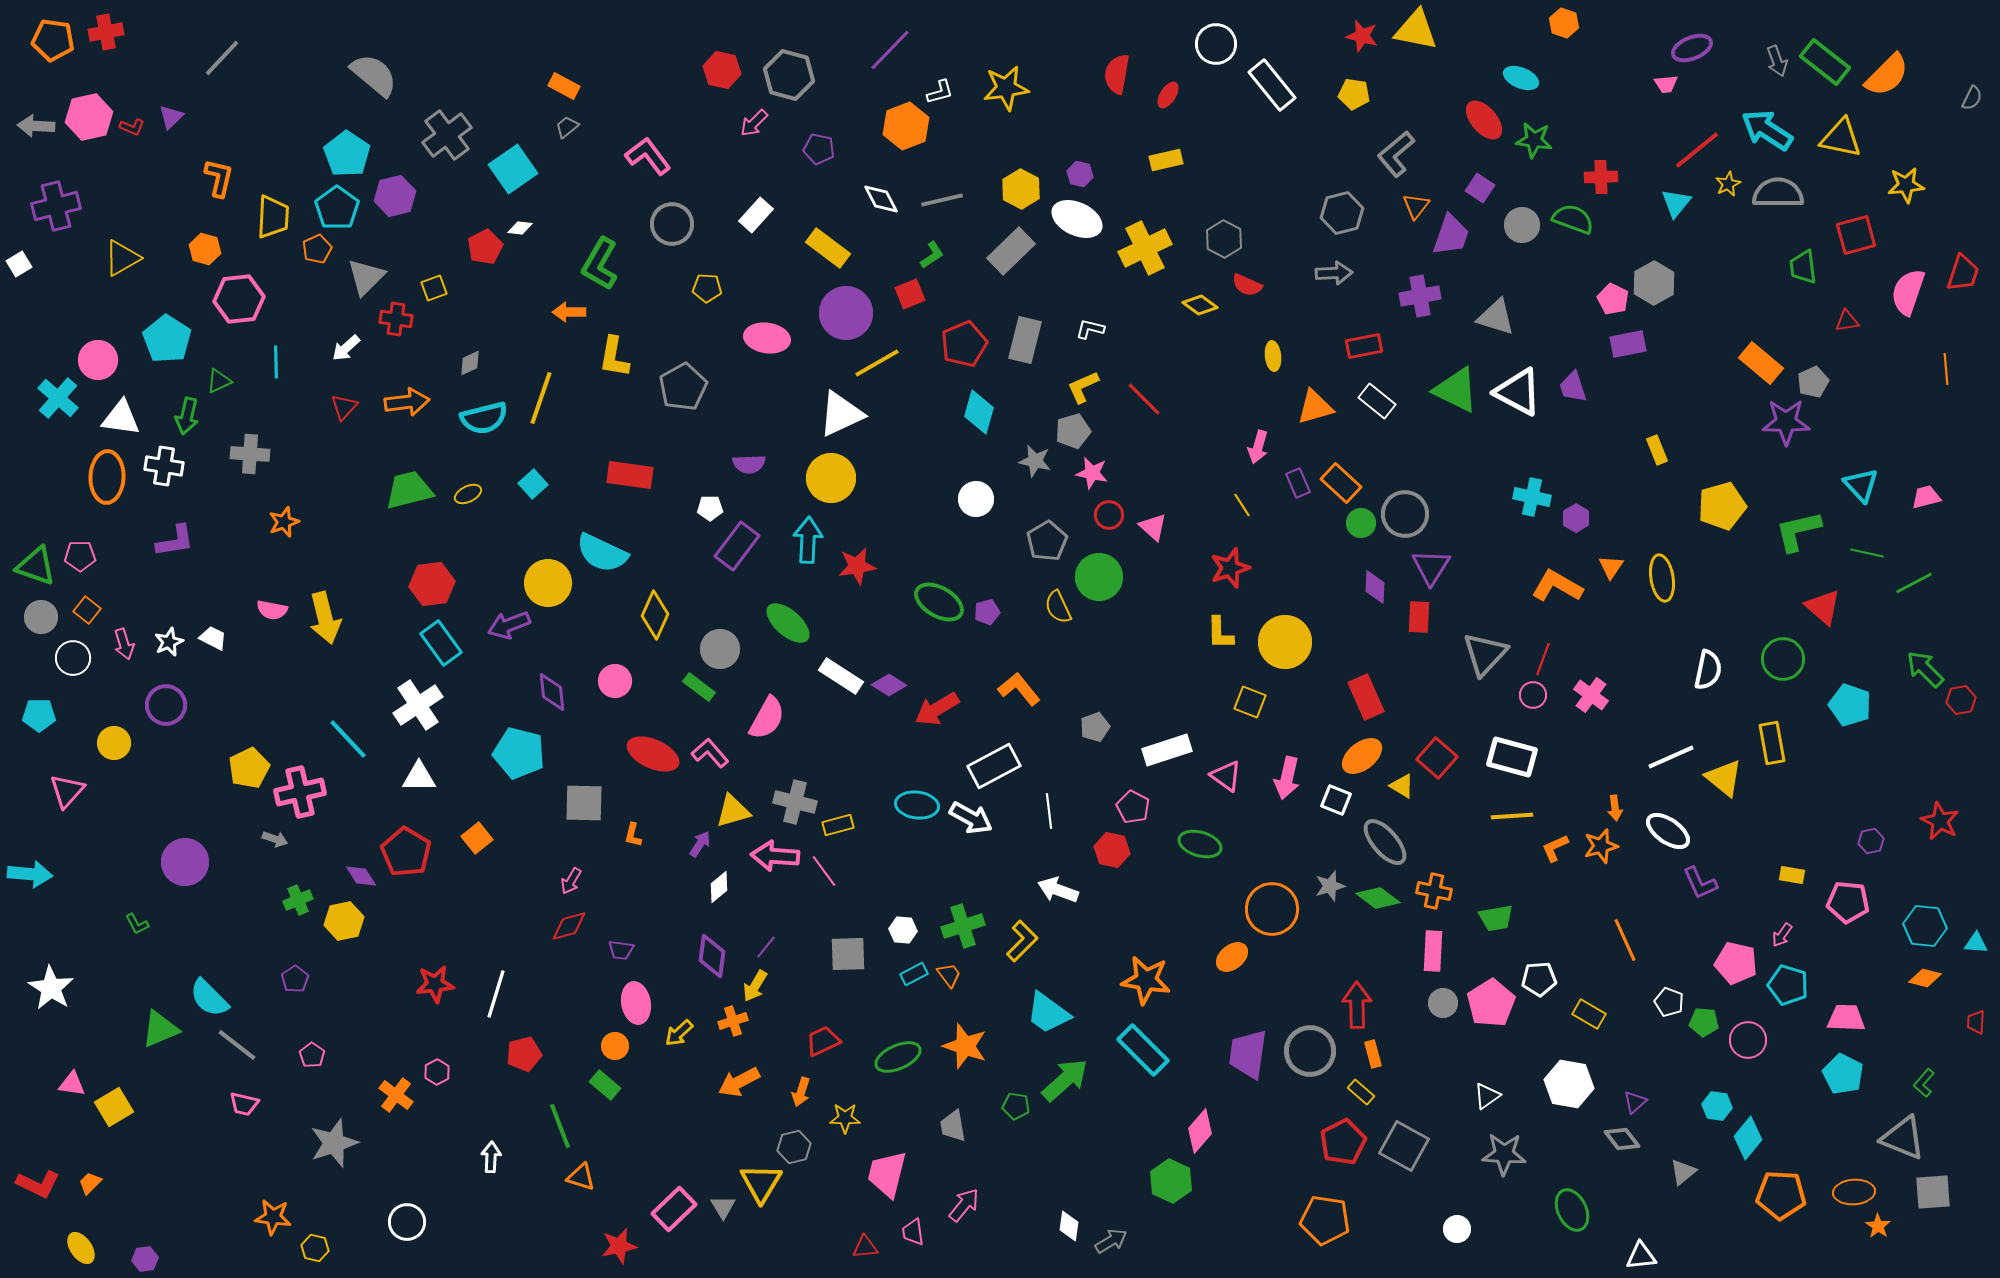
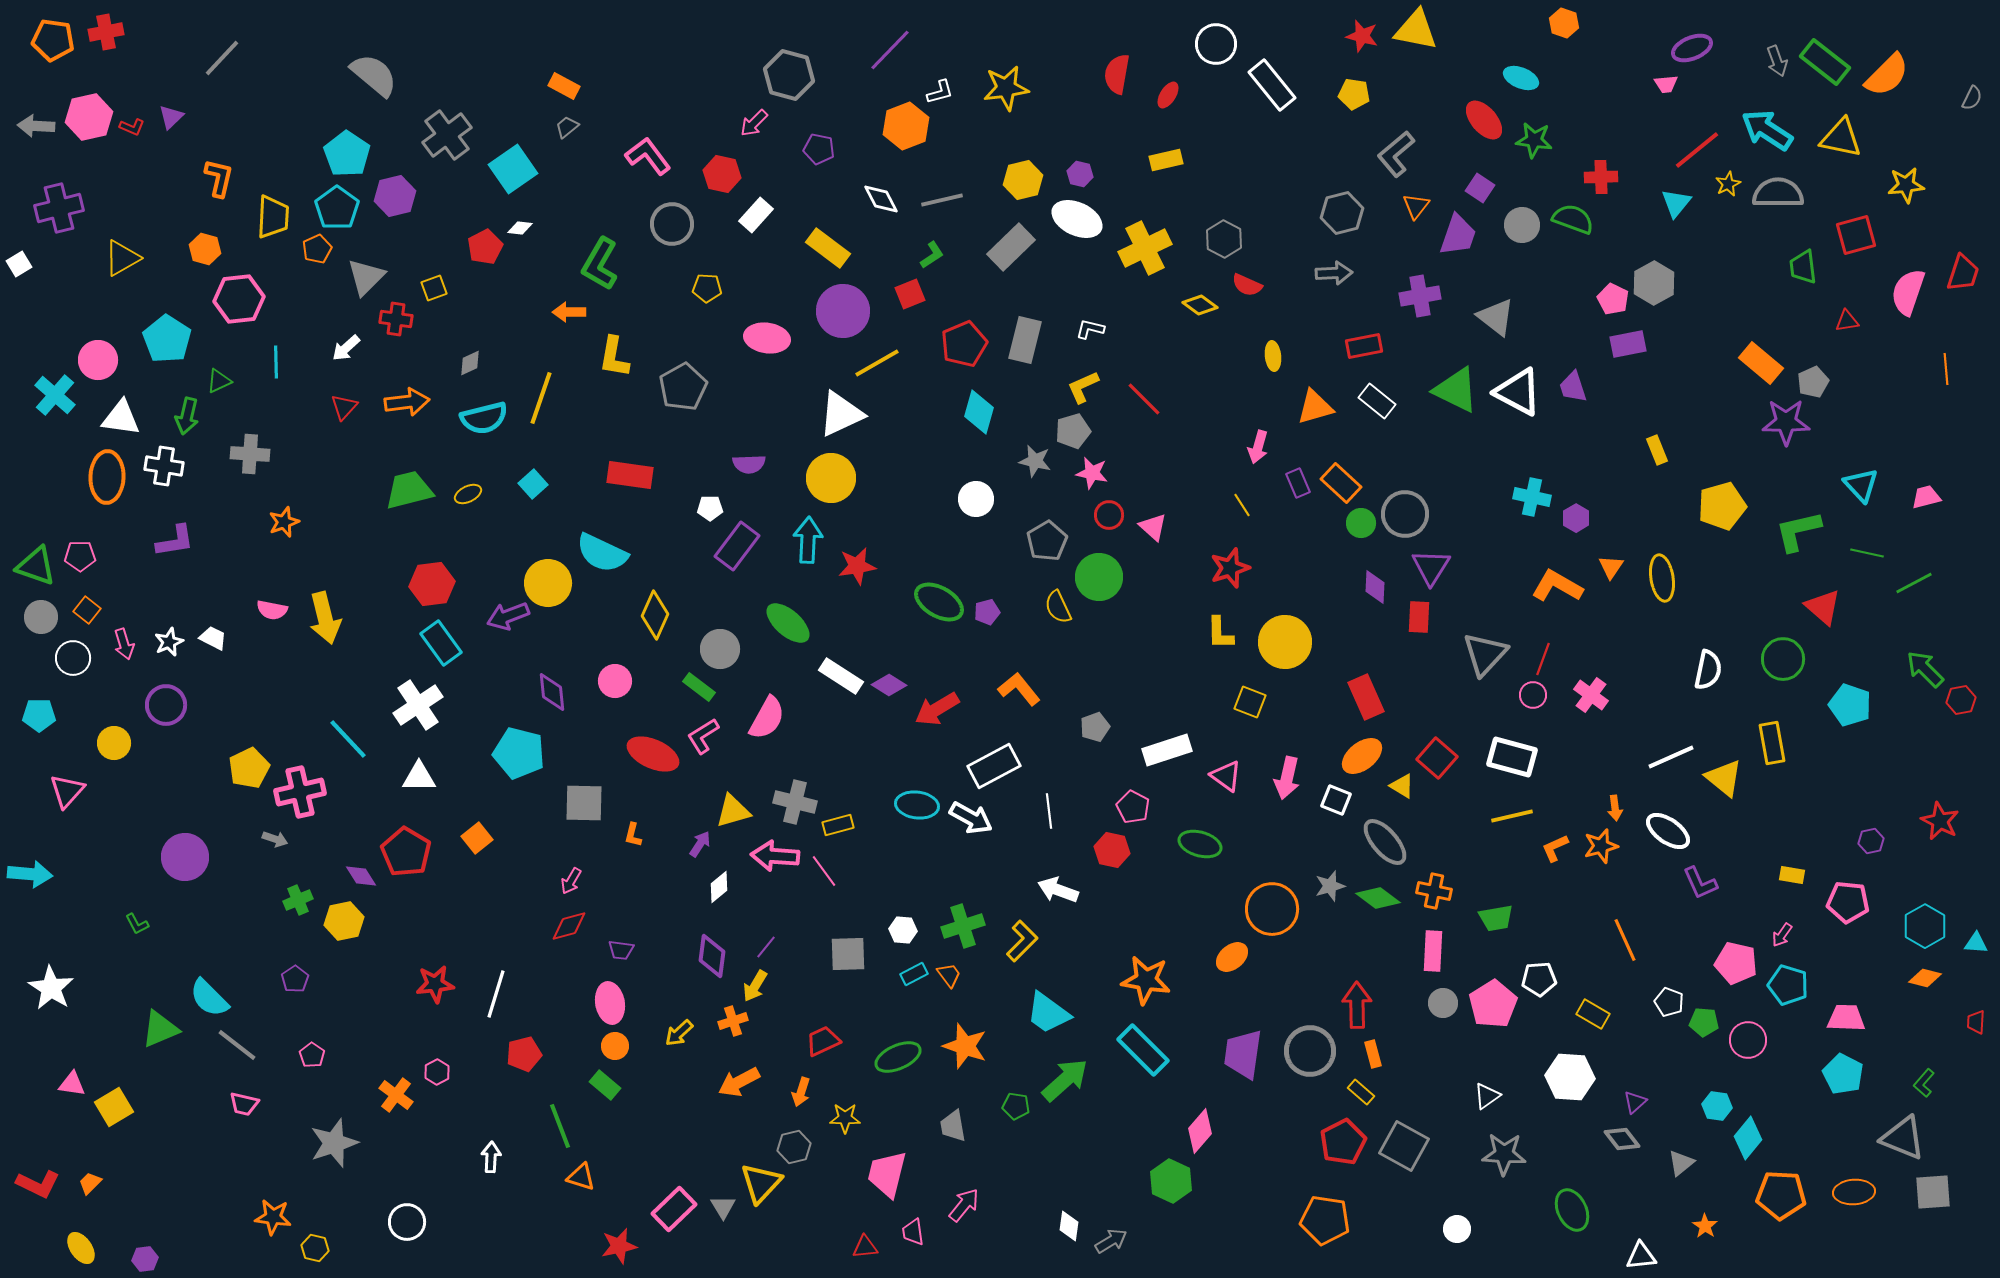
red hexagon at (722, 70): moved 104 px down
yellow hexagon at (1021, 189): moved 2 px right, 9 px up; rotated 18 degrees clockwise
purple cross at (56, 206): moved 3 px right, 2 px down
purple trapezoid at (1451, 235): moved 7 px right
gray rectangle at (1011, 251): moved 4 px up
purple circle at (846, 313): moved 3 px left, 2 px up
gray triangle at (1496, 317): rotated 21 degrees clockwise
cyan cross at (58, 398): moved 3 px left, 3 px up
purple arrow at (509, 625): moved 1 px left, 9 px up
pink L-shape at (710, 753): moved 7 px left, 17 px up; rotated 81 degrees counterclockwise
yellow line at (1512, 816): rotated 9 degrees counterclockwise
purple circle at (185, 862): moved 5 px up
cyan hexagon at (1925, 926): rotated 24 degrees clockwise
pink ellipse at (636, 1003): moved 26 px left
pink pentagon at (1491, 1003): moved 2 px right, 1 px down
yellow rectangle at (1589, 1014): moved 4 px right
purple trapezoid at (1248, 1054): moved 5 px left
white hexagon at (1569, 1084): moved 1 px right, 7 px up; rotated 6 degrees counterclockwise
gray triangle at (1683, 1172): moved 2 px left, 9 px up
yellow triangle at (761, 1183): rotated 12 degrees clockwise
orange star at (1878, 1226): moved 173 px left
